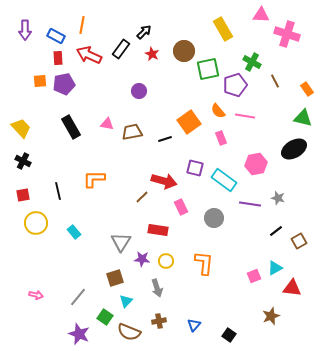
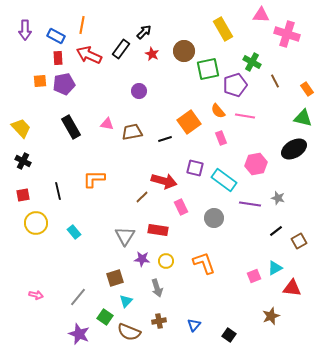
gray triangle at (121, 242): moved 4 px right, 6 px up
orange L-shape at (204, 263): rotated 25 degrees counterclockwise
